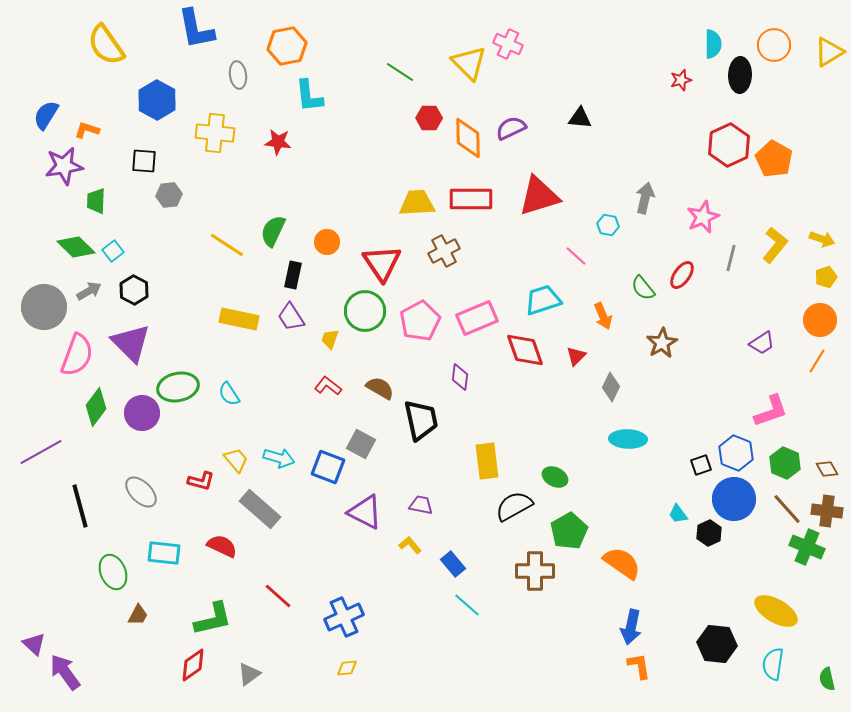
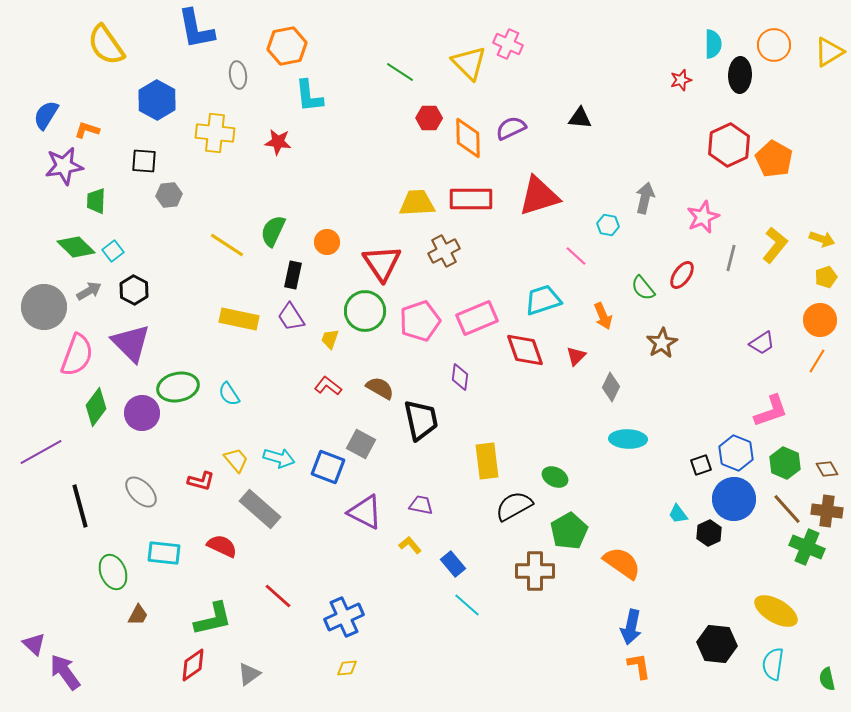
pink pentagon at (420, 321): rotated 9 degrees clockwise
